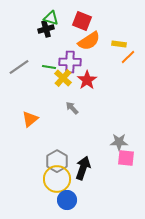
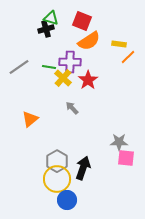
red star: moved 1 px right
